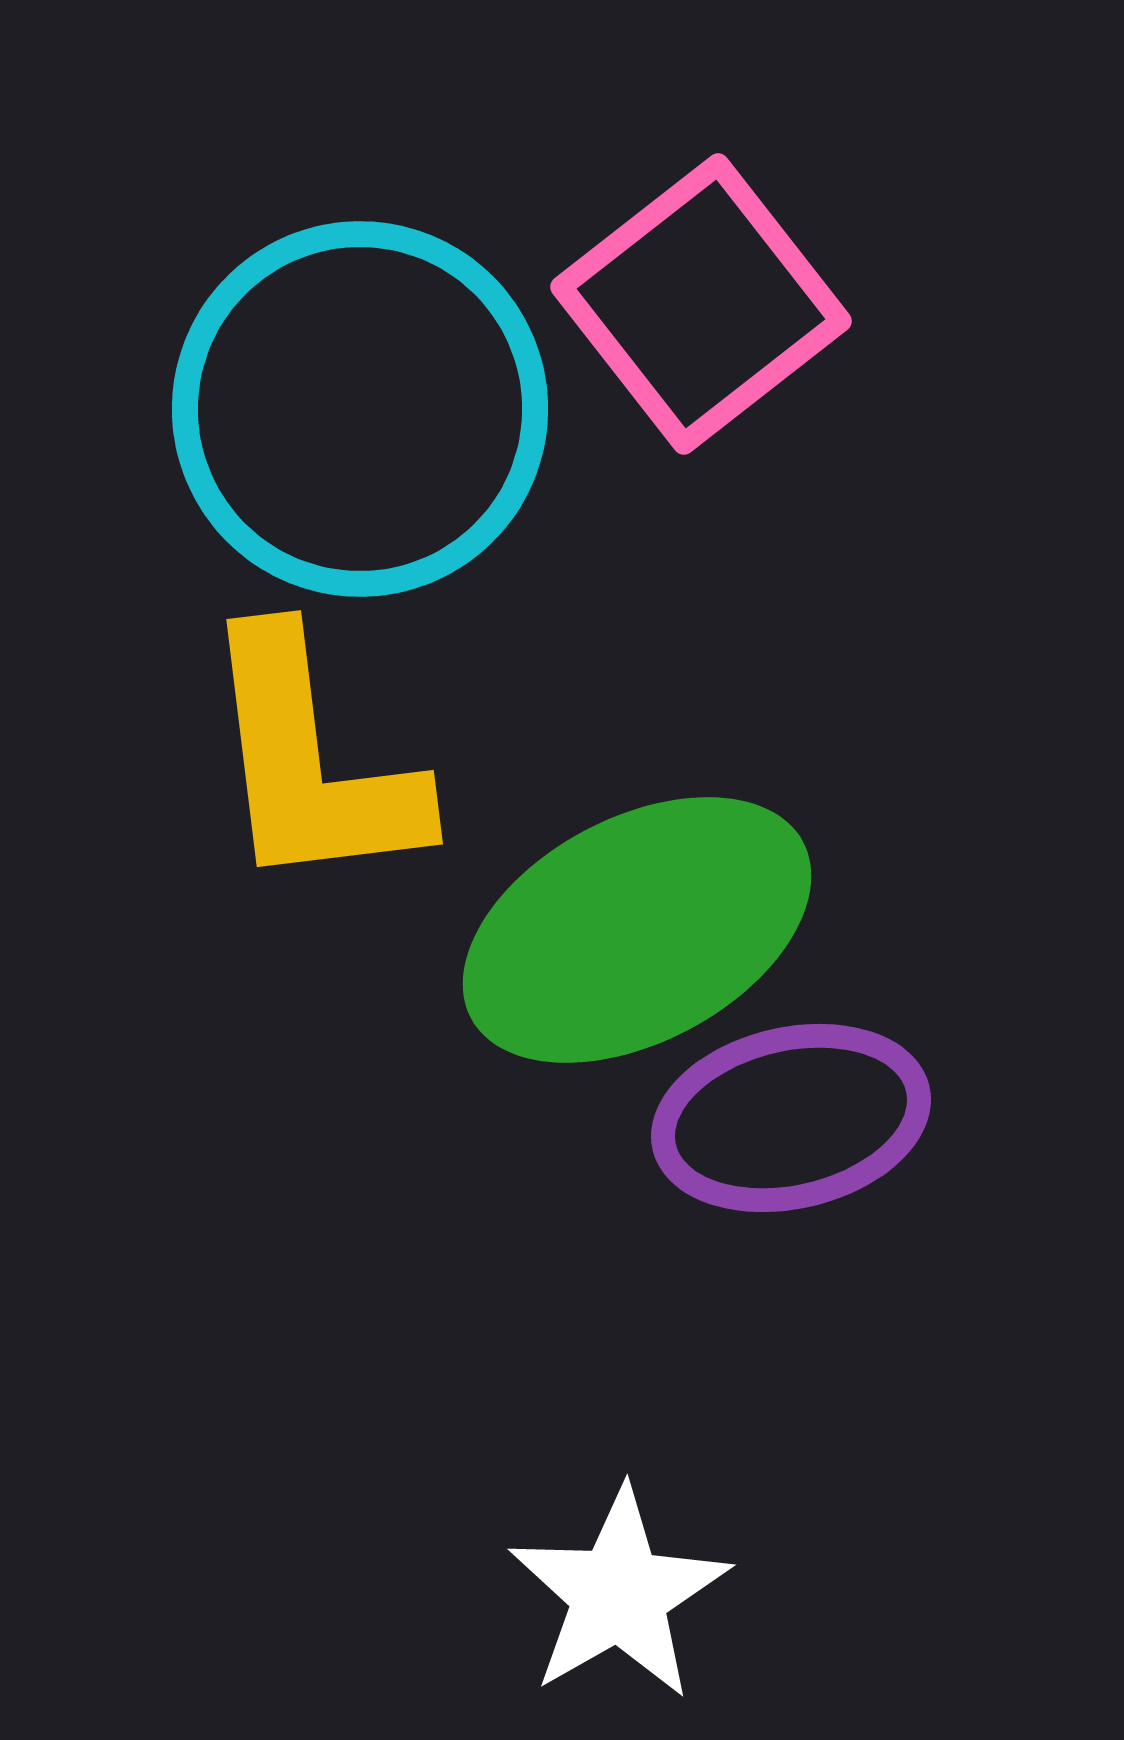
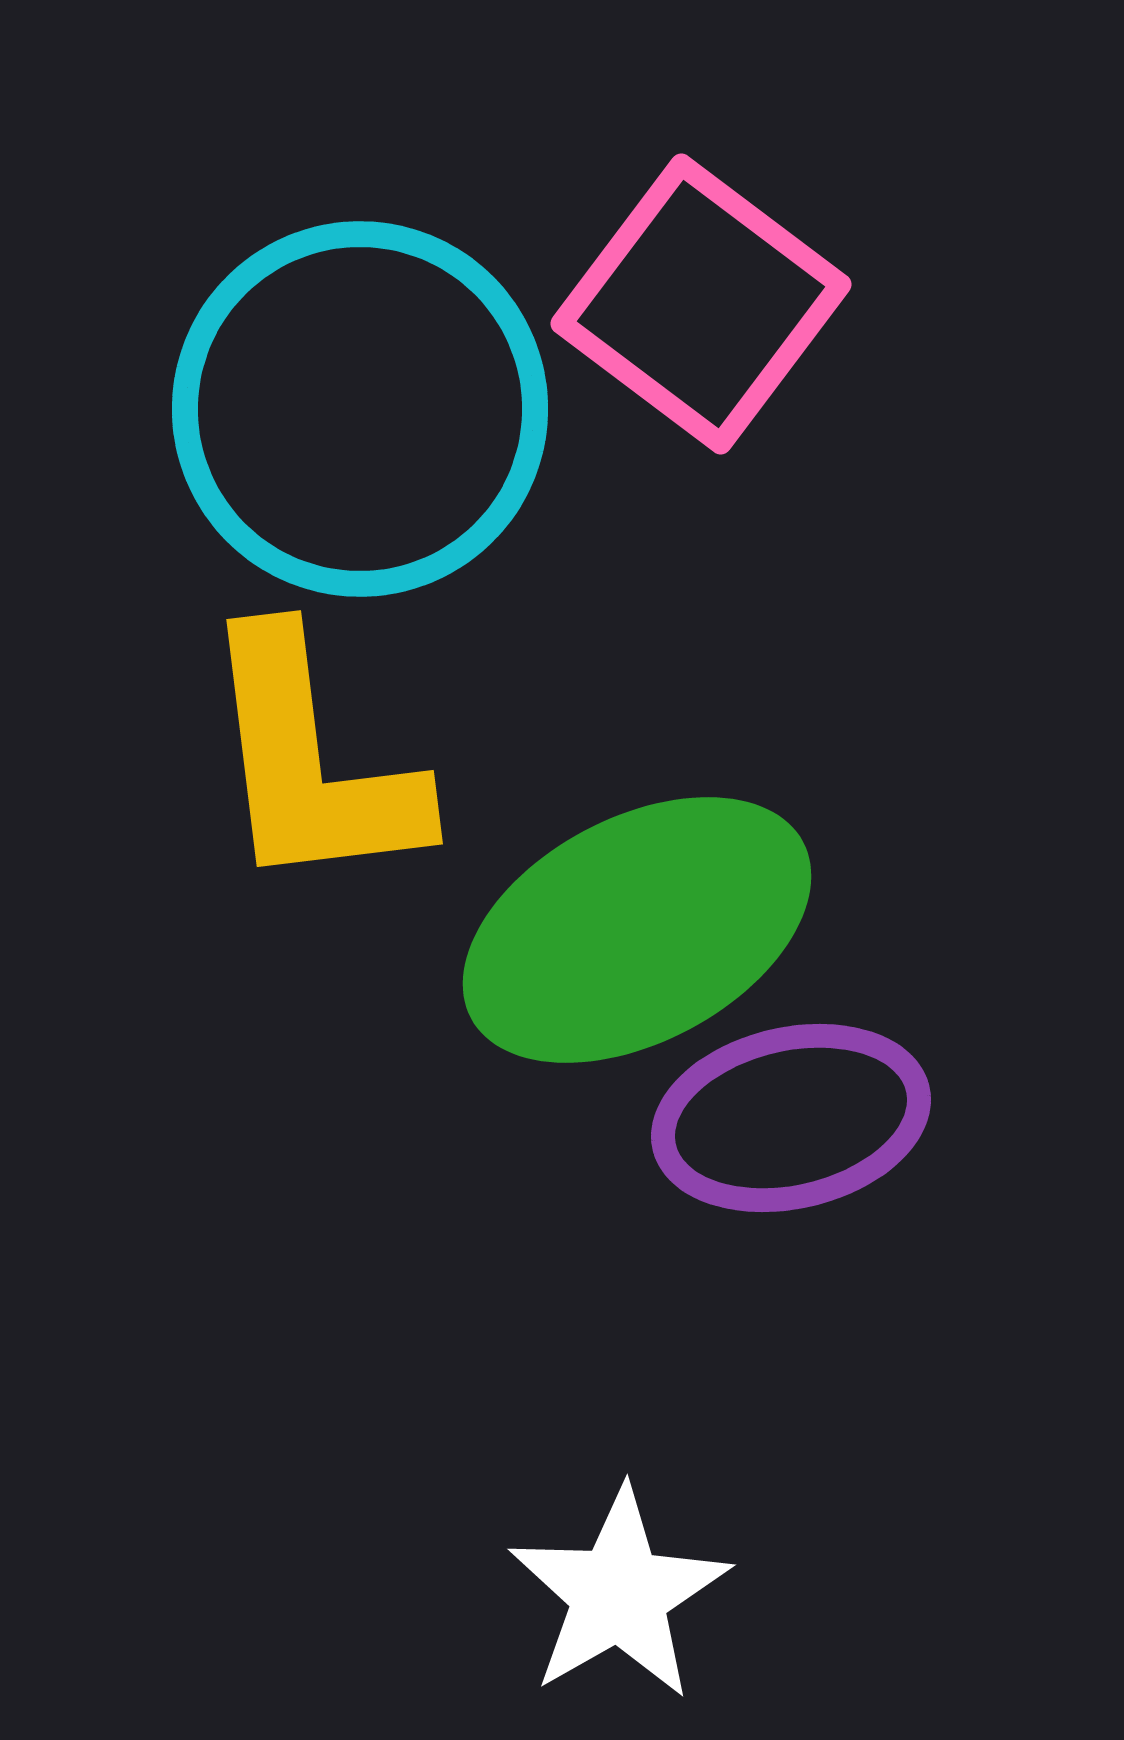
pink square: rotated 15 degrees counterclockwise
